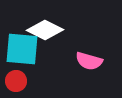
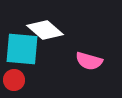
white diamond: rotated 15 degrees clockwise
red circle: moved 2 px left, 1 px up
